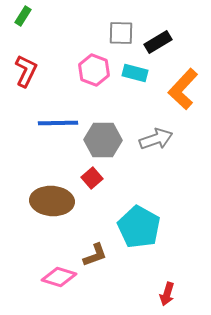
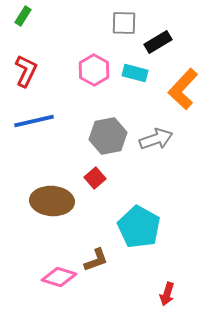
gray square: moved 3 px right, 10 px up
pink hexagon: rotated 8 degrees clockwise
blue line: moved 24 px left, 2 px up; rotated 12 degrees counterclockwise
gray hexagon: moved 5 px right, 4 px up; rotated 12 degrees counterclockwise
red square: moved 3 px right
brown L-shape: moved 1 px right, 5 px down
